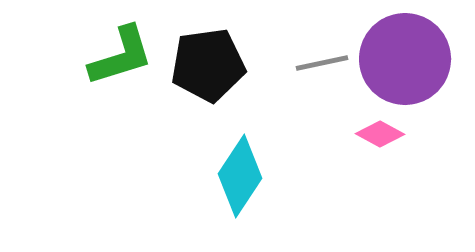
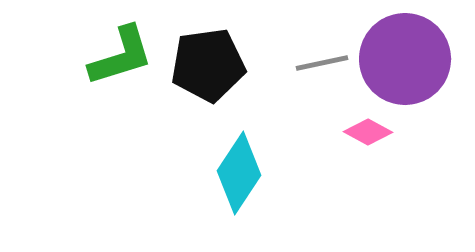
pink diamond: moved 12 px left, 2 px up
cyan diamond: moved 1 px left, 3 px up
